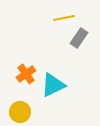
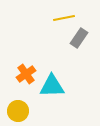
cyan triangle: moved 1 px left, 1 px down; rotated 24 degrees clockwise
yellow circle: moved 2 px left, 1 px up
